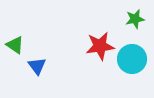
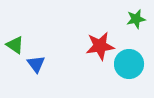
green star: moved 1 px right
cyan circle: moved 3 px left, 5 px down
blue triangle: moved 1 px left, 2 px up
